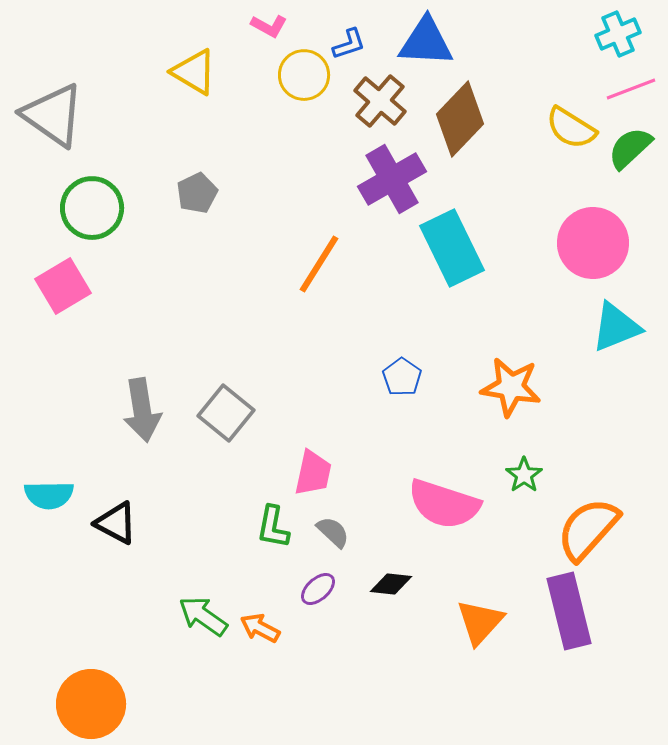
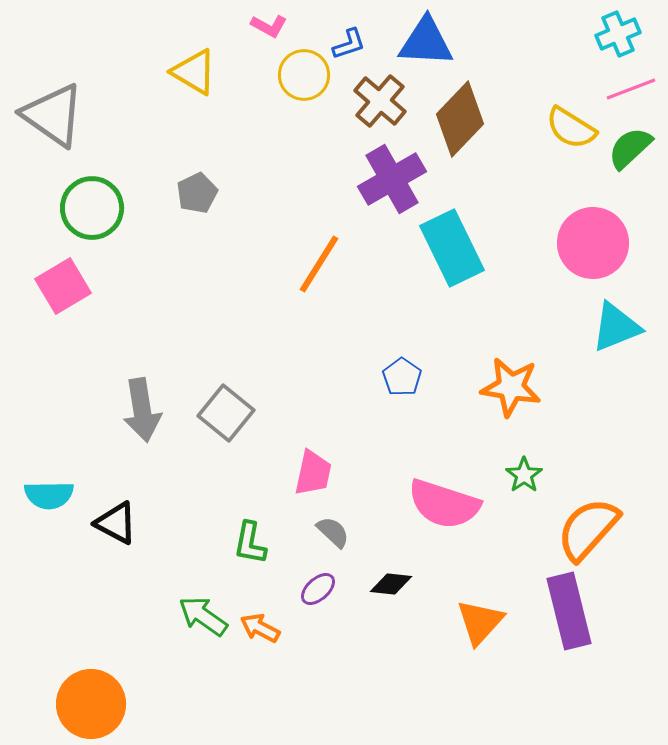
green L-shape: moved 23 px left, 16 px down
